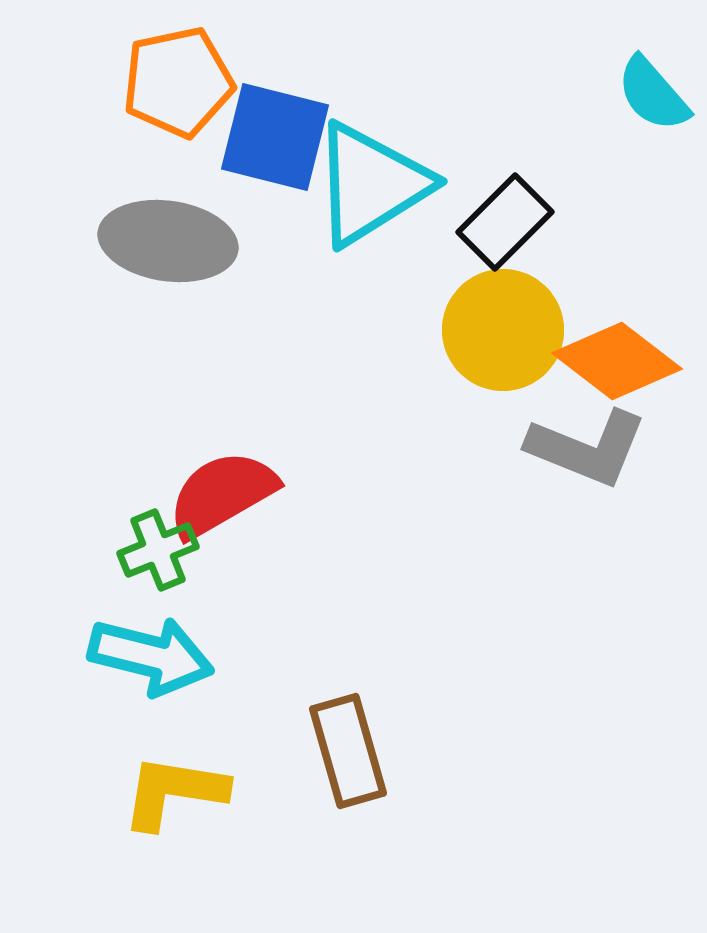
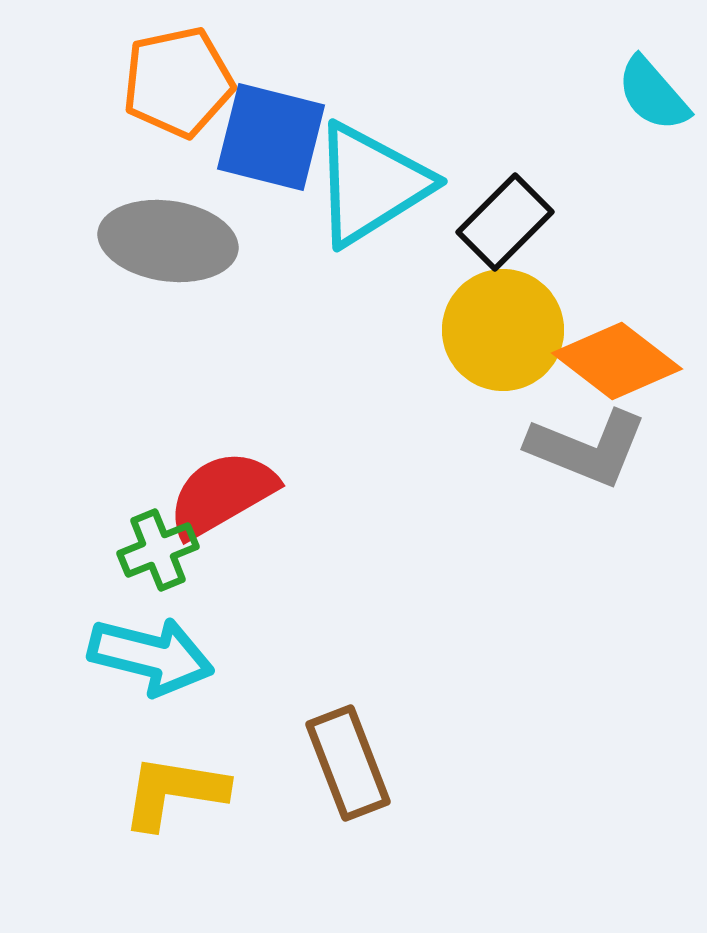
blue square: moved 4 px left
brown rectangle: moved 12 px down; rotated 5 degrees counterclockwise
